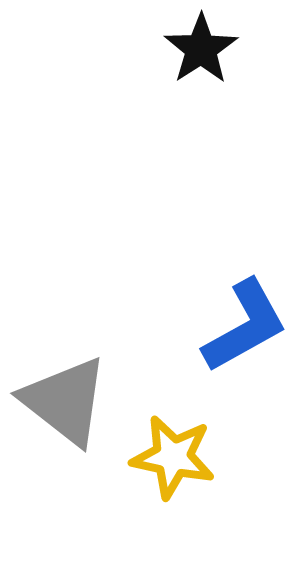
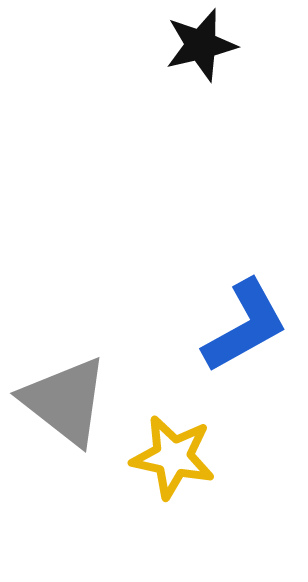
black star: moved 4 px up; rotated 20 degrees clockwise
